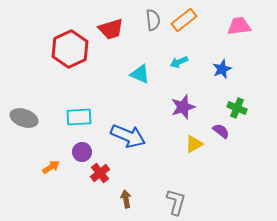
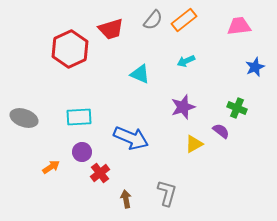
gray semicircle: rotated 45 degrees clockwise
cyan arrow: moved 7 px right, 1 px up
blue star: moved 33 px right, 2 px up
blue arrow: moved 3 px right, 2 px down
gray L-shape: moved 9 px left, 9 px up
